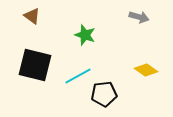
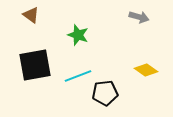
brown triangle: moved 1 px left, 1 px up
green star: moved 7 px left
black square: rotated 24 degrees counterclockwise
cyan line: rotated 8 degrees clockwise
black pentagon: moved 1 px right, 1 px up
